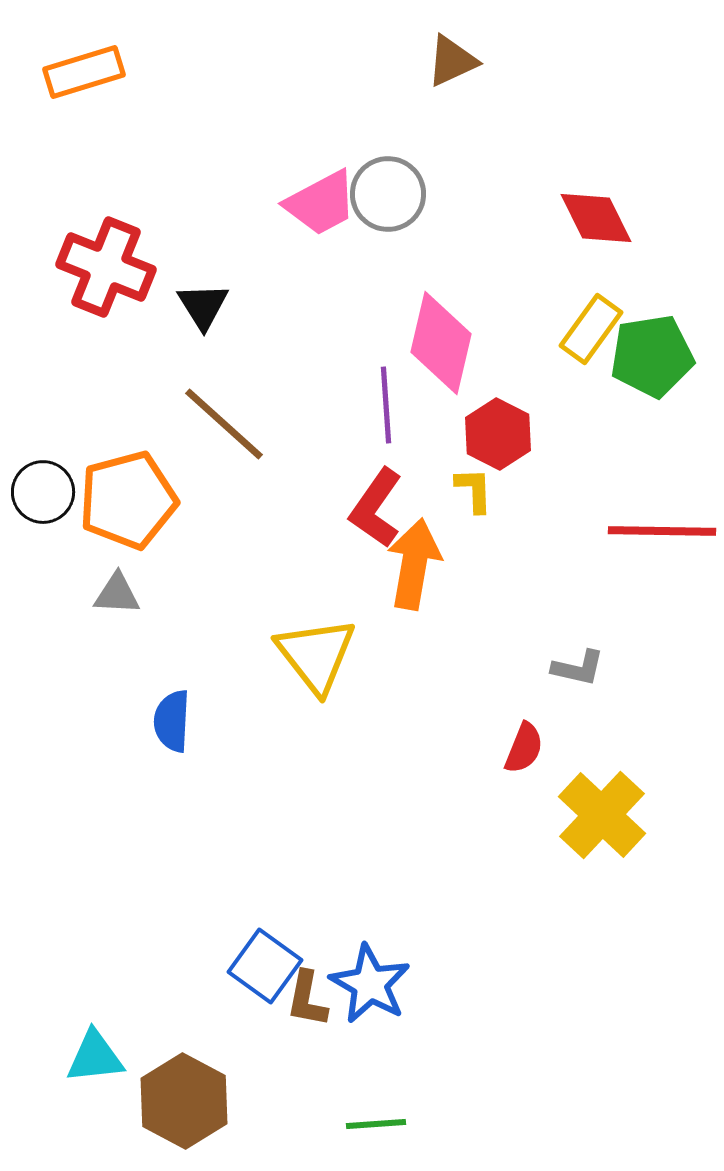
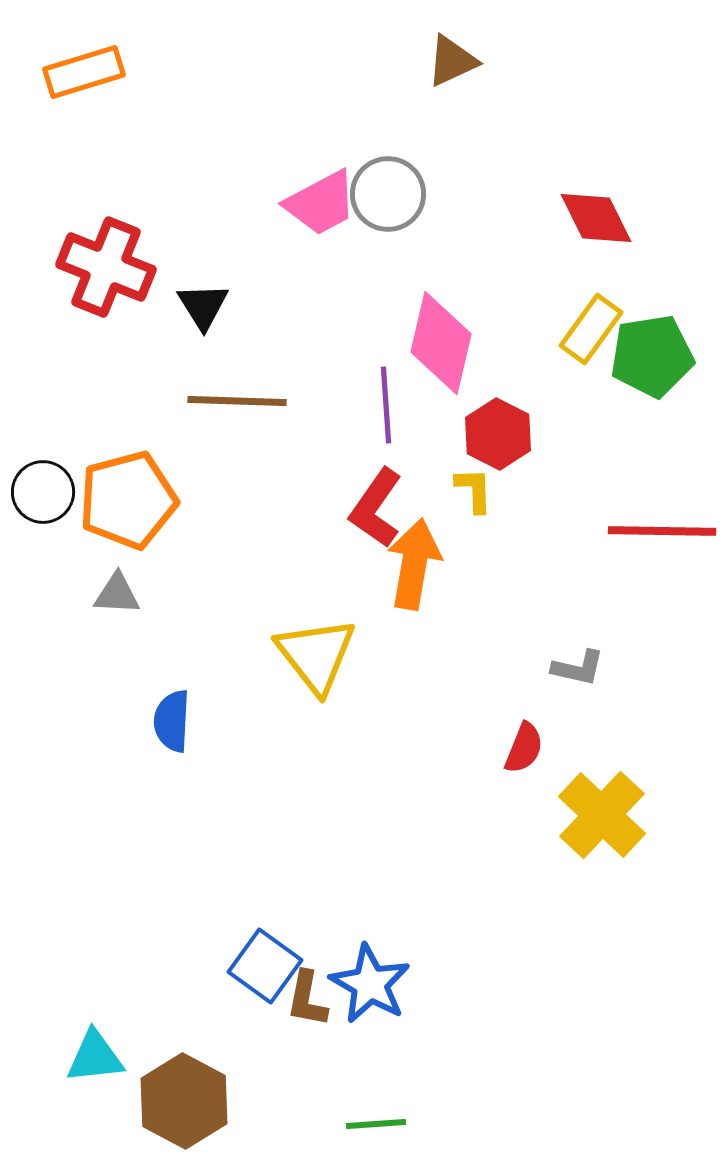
brown line: moved 13 px right, 23 px up; rotated 40 degrees counterclockwise
